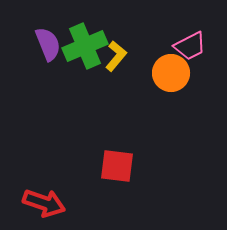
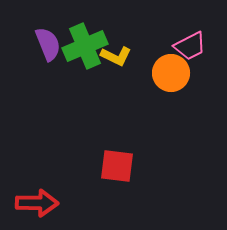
yellow L-shape: rotated 76 degrees clockwise
red arrow: moved 7 px left; rotated 18 degrees counterclockwise
